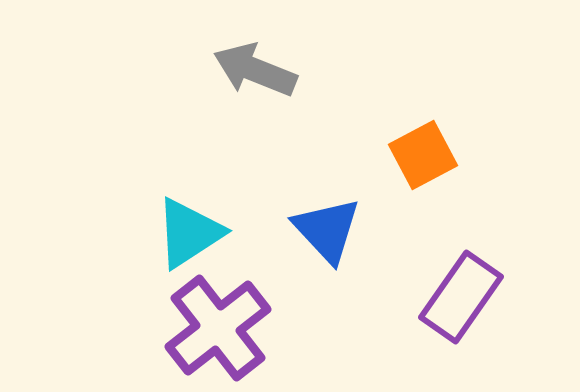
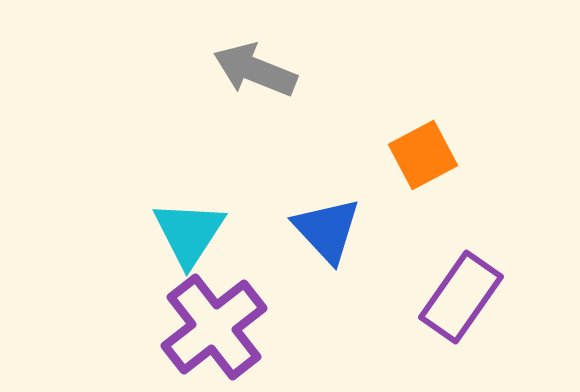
cyan triangle: rotated 24 degrees counterclockwise
purple cross: moved 4 px left, 1 px up
